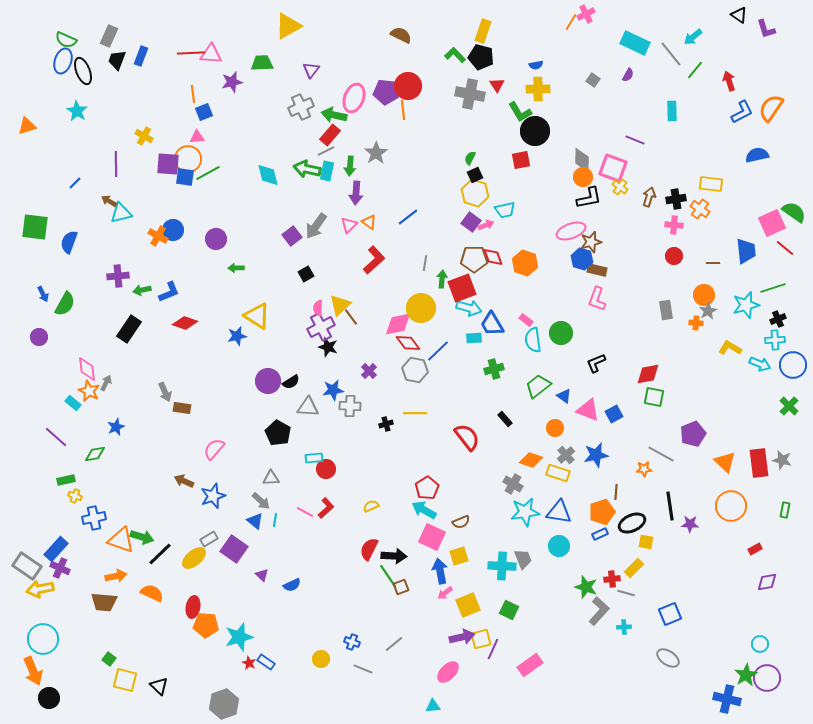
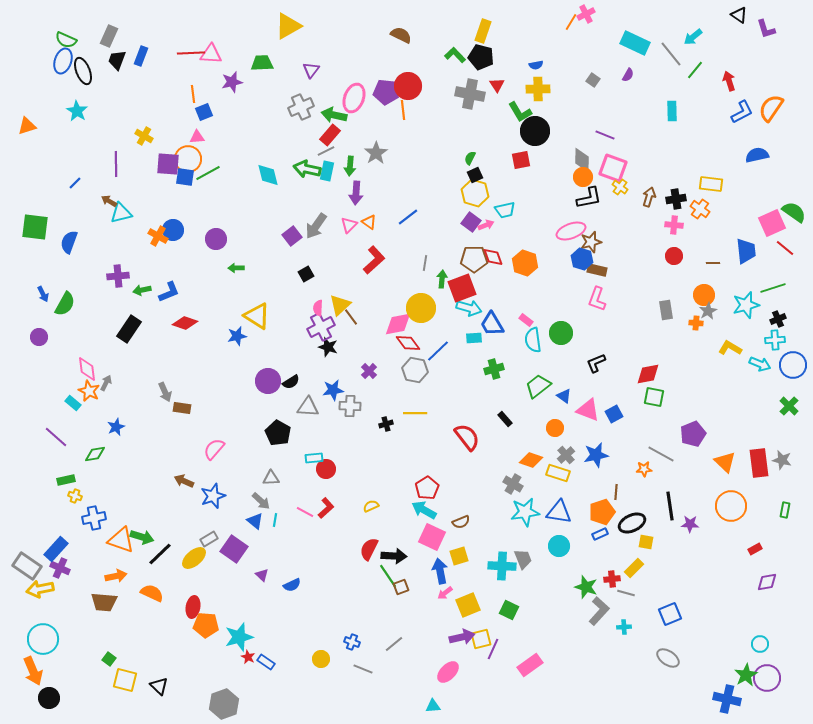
purple line at (635, 140): moved 30 px left, 5 px up
red star at (249, 663): moved 1 px left, 6 px up
